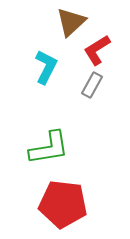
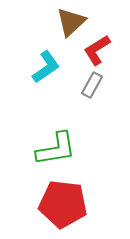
cyan L-shape: rotated 28 degrees clockwise
green L-shape: moved 7 px right, 1 px down
